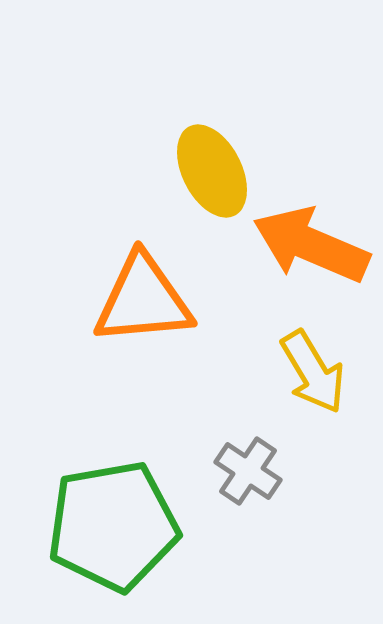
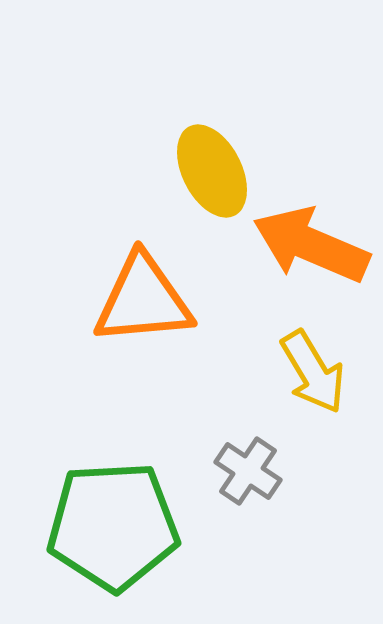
green pentagon: rotated 7 degrees clockwise
